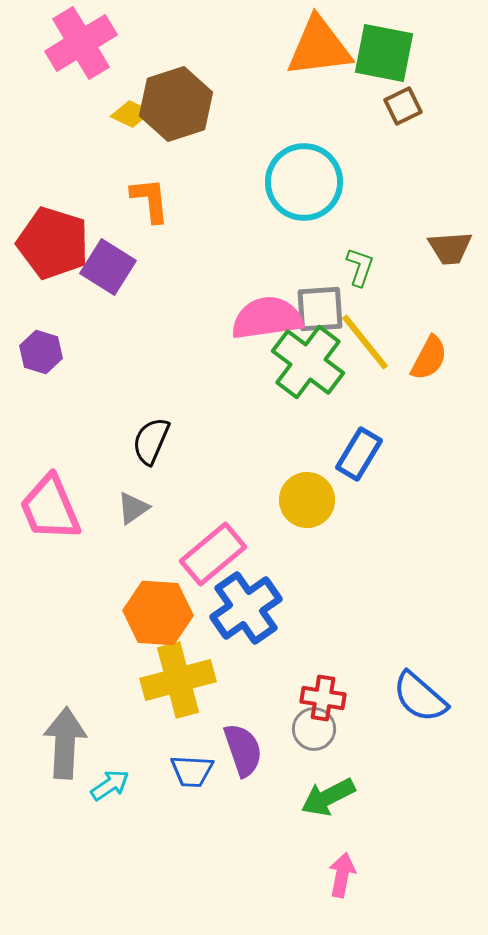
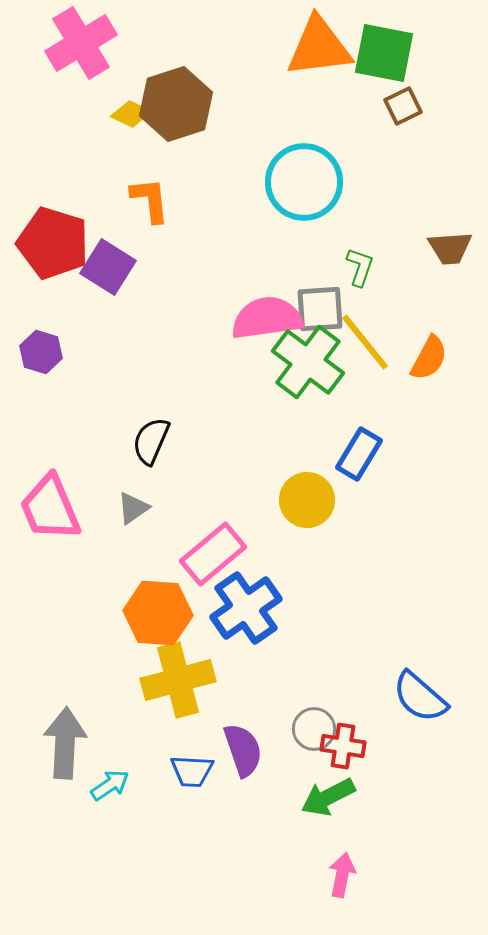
red cross: moved 20 px right, 48 px down
